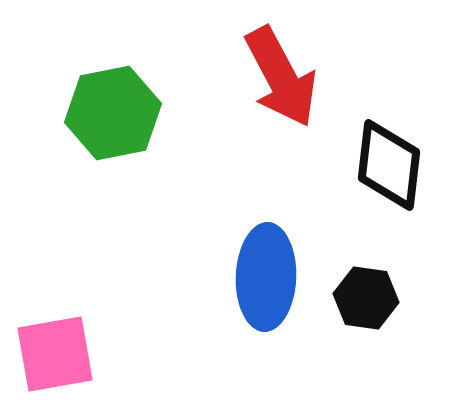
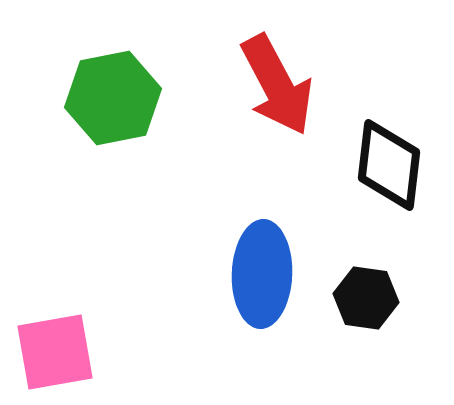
red arrow: moved 4 px left, 8 px down
green hexagon: moved 15 px up
blue ellipse: moved 4 px left, 3 px up
pink square: moved 2 px up
